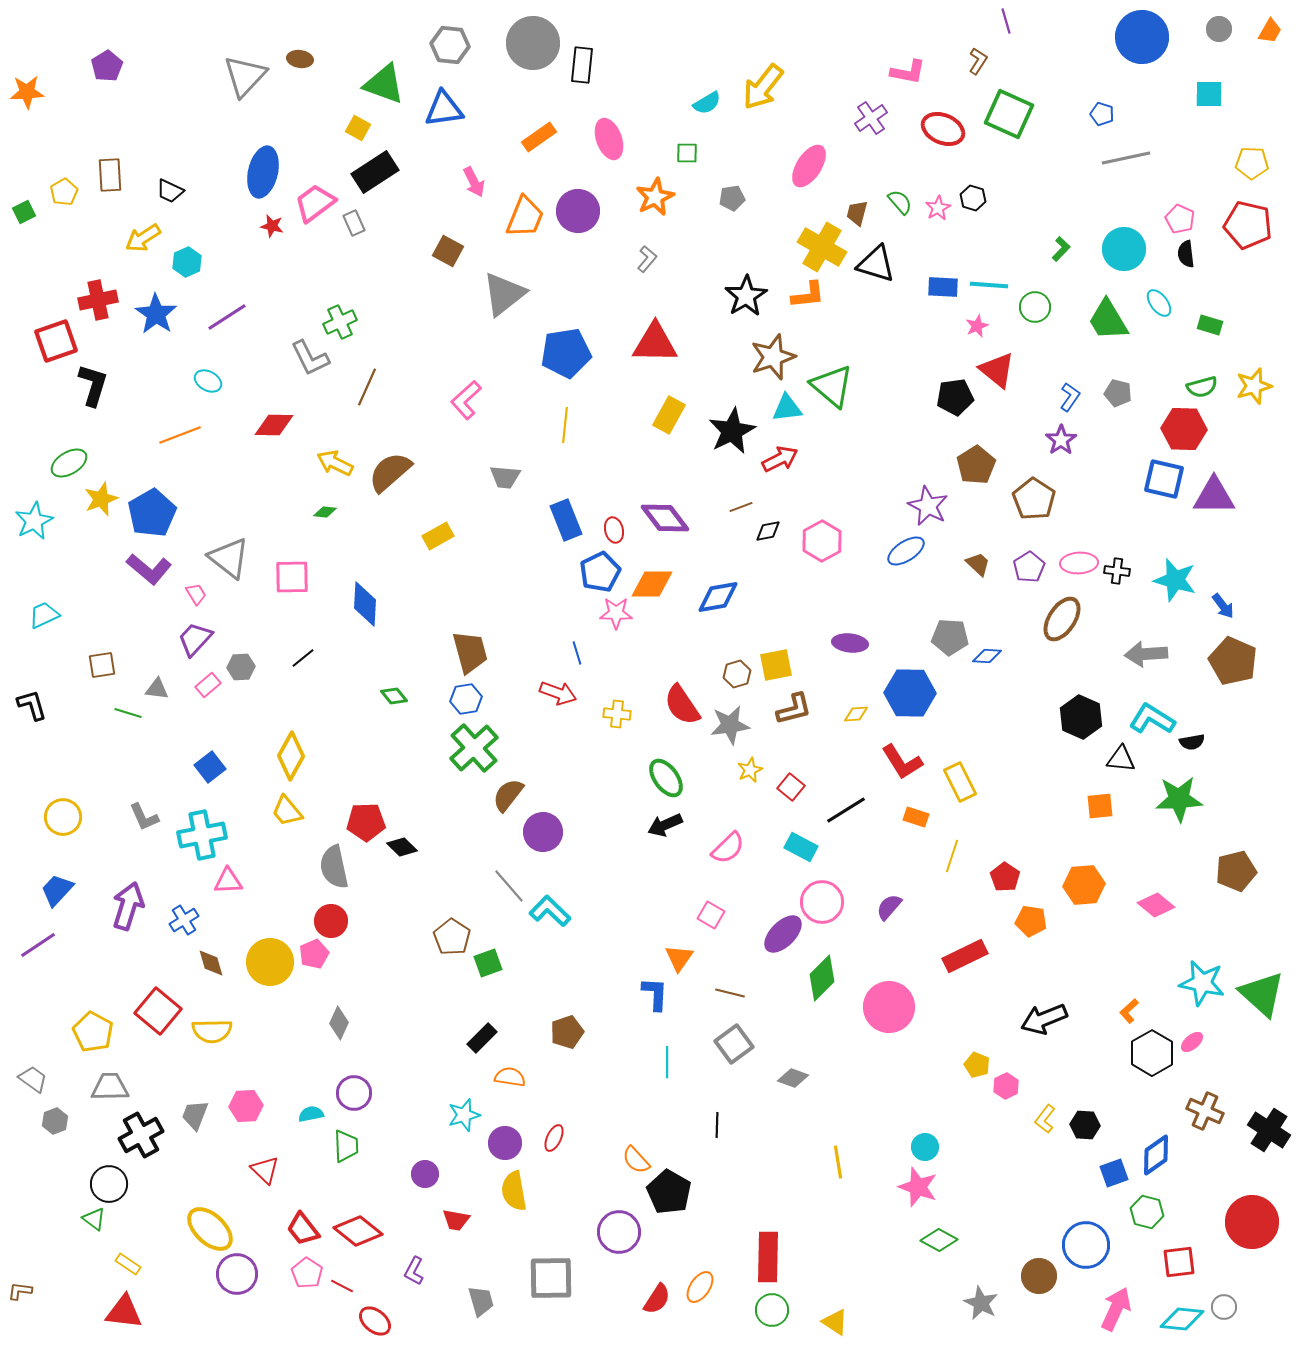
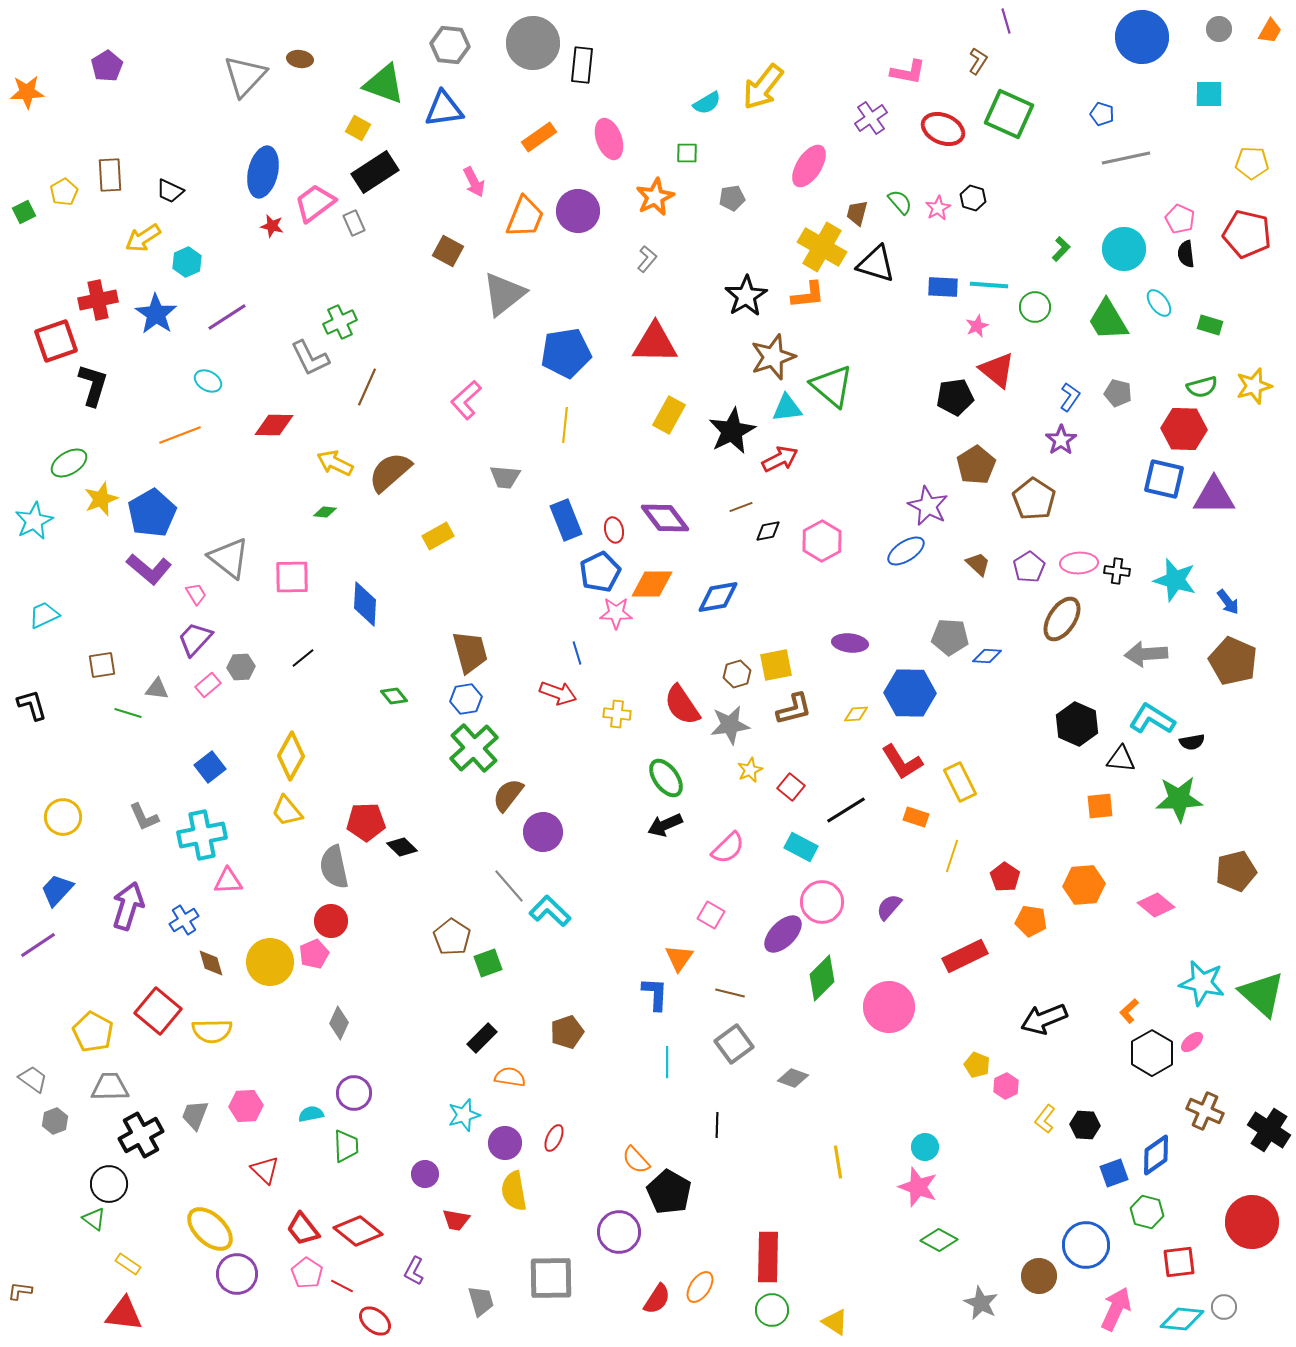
red pentagon at (1248, 225): moved 1 px left, 9 px down
blue arrow at (1223, 606): moved 5 px right, 4 px up
black hexagon at (1081, 717): moved 4 px left, 7 px down
red triangle at (124, 1312): moved 2 px down
